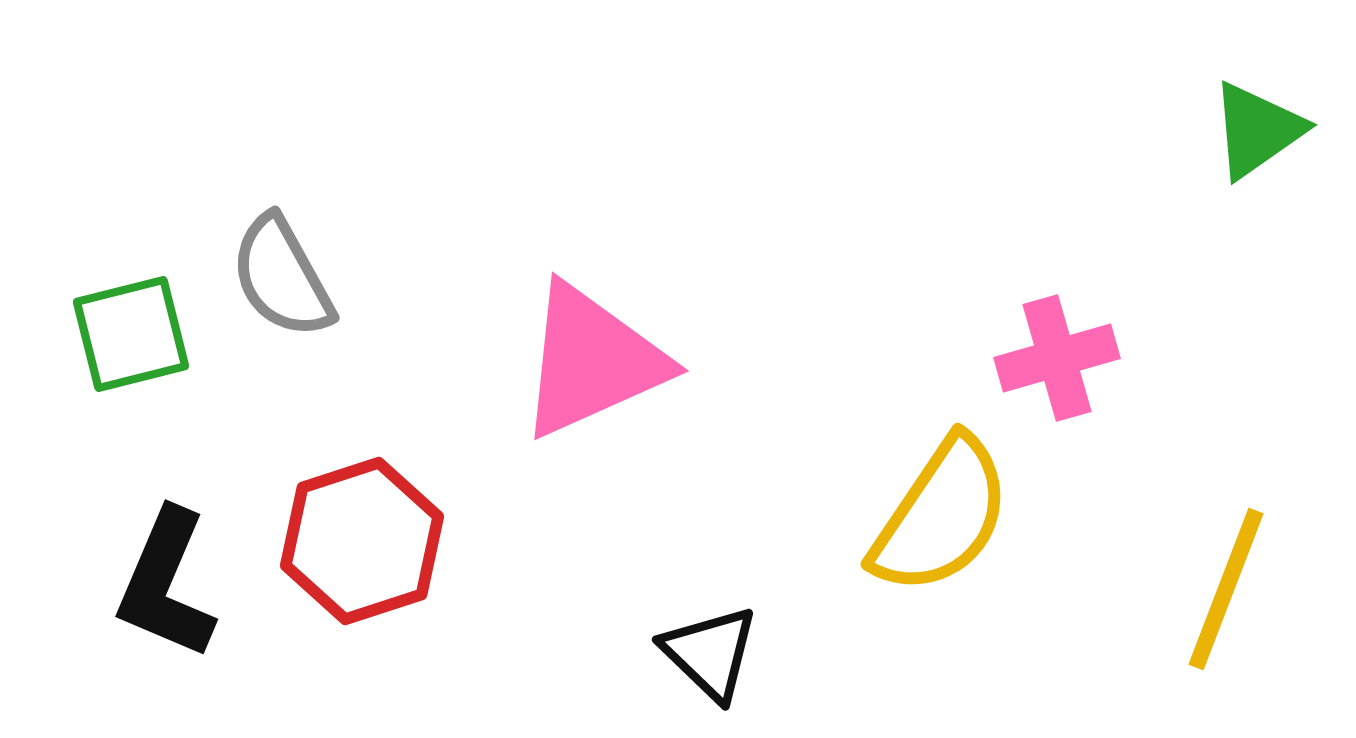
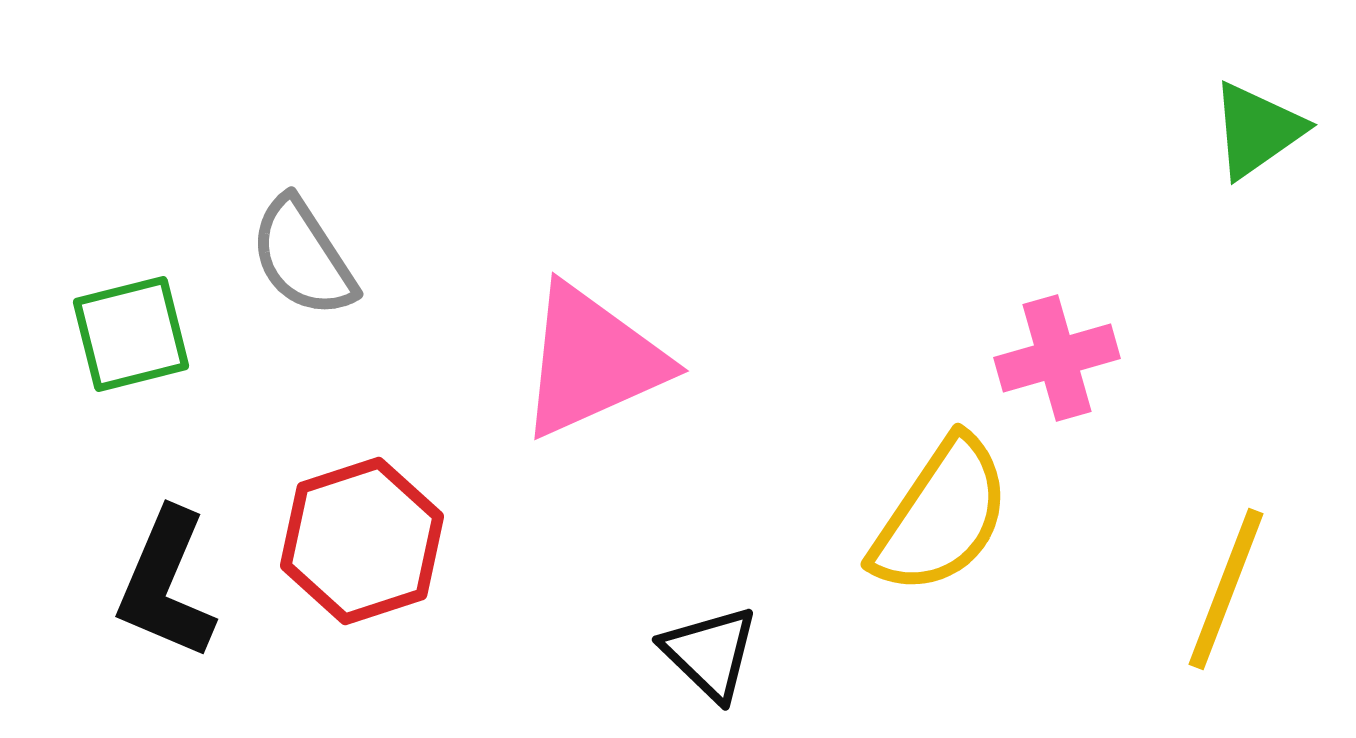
gray semicircle: moved 21 px right, 20 px up; rotated 4 degrees counterclockwise
